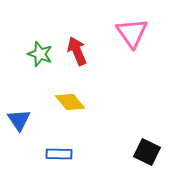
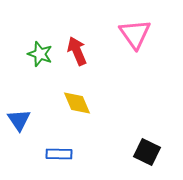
pink triangle: moved 3 px right, 1 px down
yellow diamond: moved 7 px right, 1 px down; rotated 16 degrees clockwise
